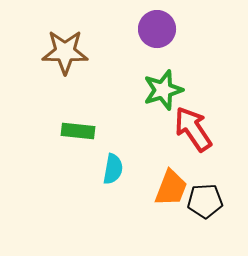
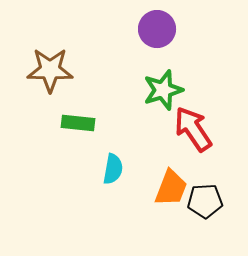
brown star: moved 15 px left, 18 px down
green rectangle: moved 8 px up
